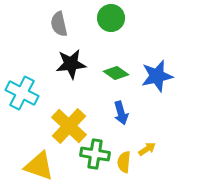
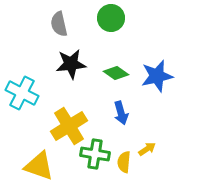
yellow cross: rotated 15 degrees clockwise
